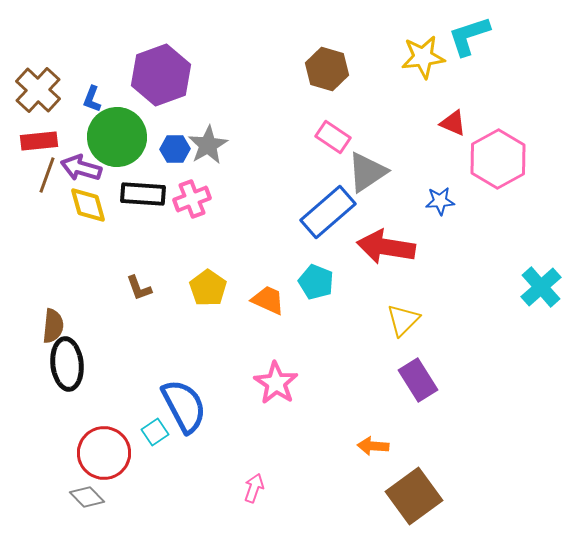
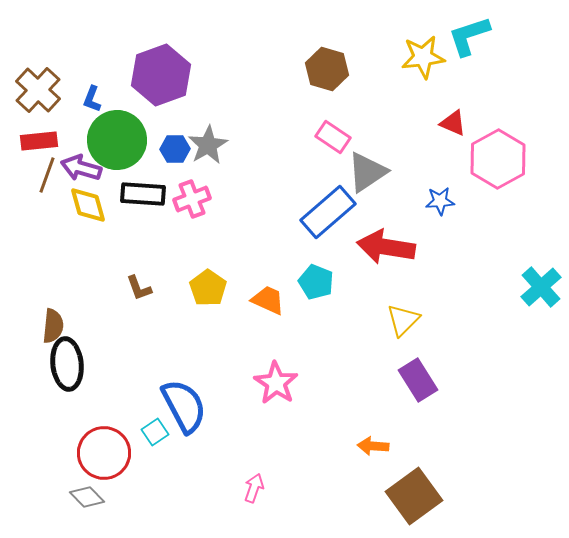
green circle: moved 3 px down
